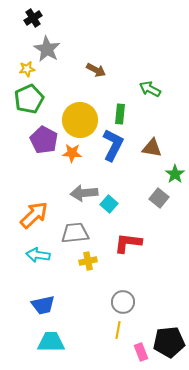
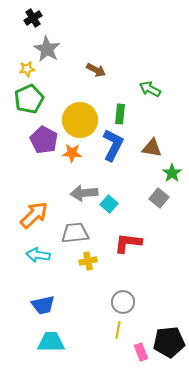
green star: moved 3 px left, 1 px up
